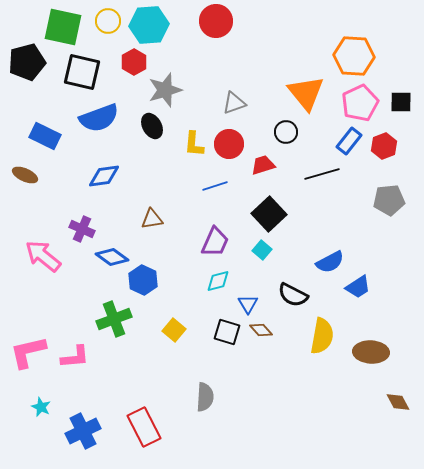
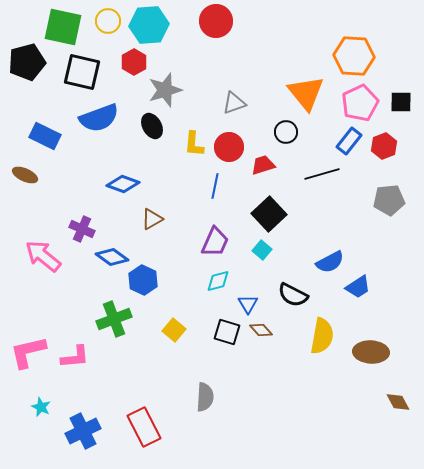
red circle at (229, 144): moved 3 px down
blue diamond at (104, 176): moved 19 px right, 8 px down; rotated 28 degrees clockwise
blue line at (215, 186): rotated 60 degrees counterclockwise
brown triangle at (152, 219): rotated 20 degrees counterclockwise
